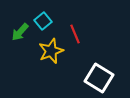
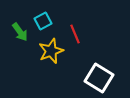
cyan square: rotated 12 degrees clockwise
green arrow: rotated 78 degrees counterclockwise
